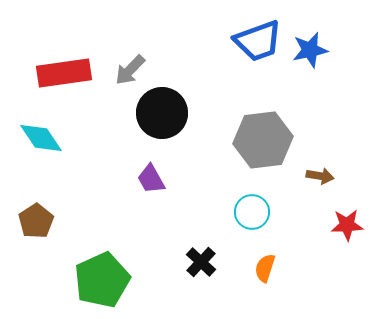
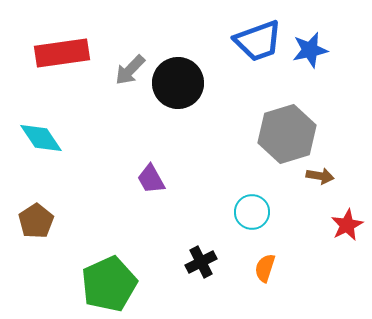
red rectangle: moved 2 px left, 20 px up
black circle: moved 16 px right, 30 px up
gray hexagon: moved 24 px right, 6 px up; rotated 10 degrees counterclockwise
red star: rotated 24 degrees counterclockwise
black cross: rotated 20 degrees clockwise
green pentagon: moved 7 px right, 4 px down
